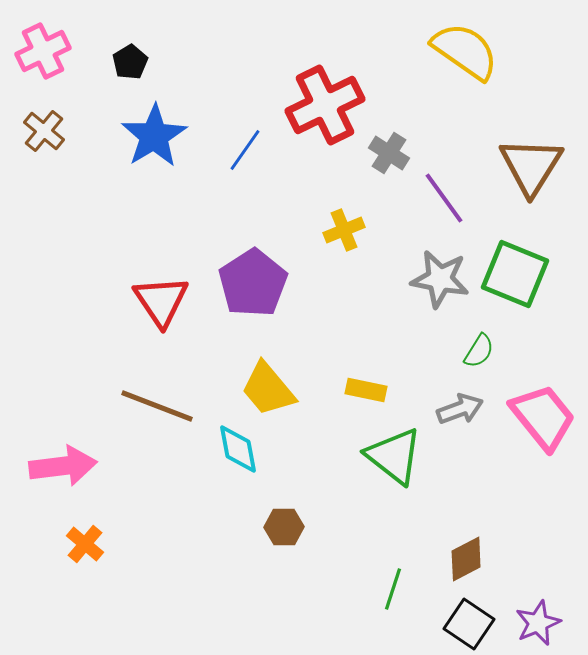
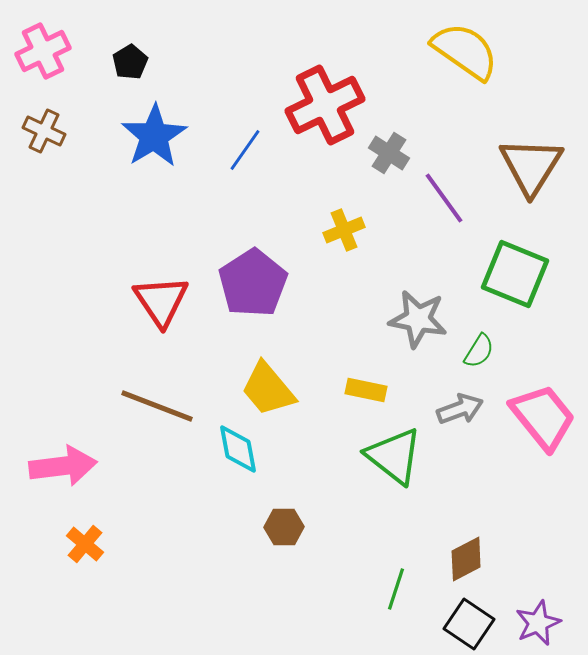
brown cross: rotated 15 degrees counterclockwise
gray star: moved 22 px left, 40 px down
green line: moved 3 px right
